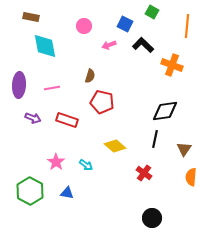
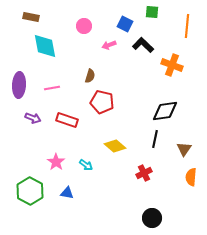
green square: rotated 24 degrees counterclockwise
red cross: rotated 28 degrees clockwise
